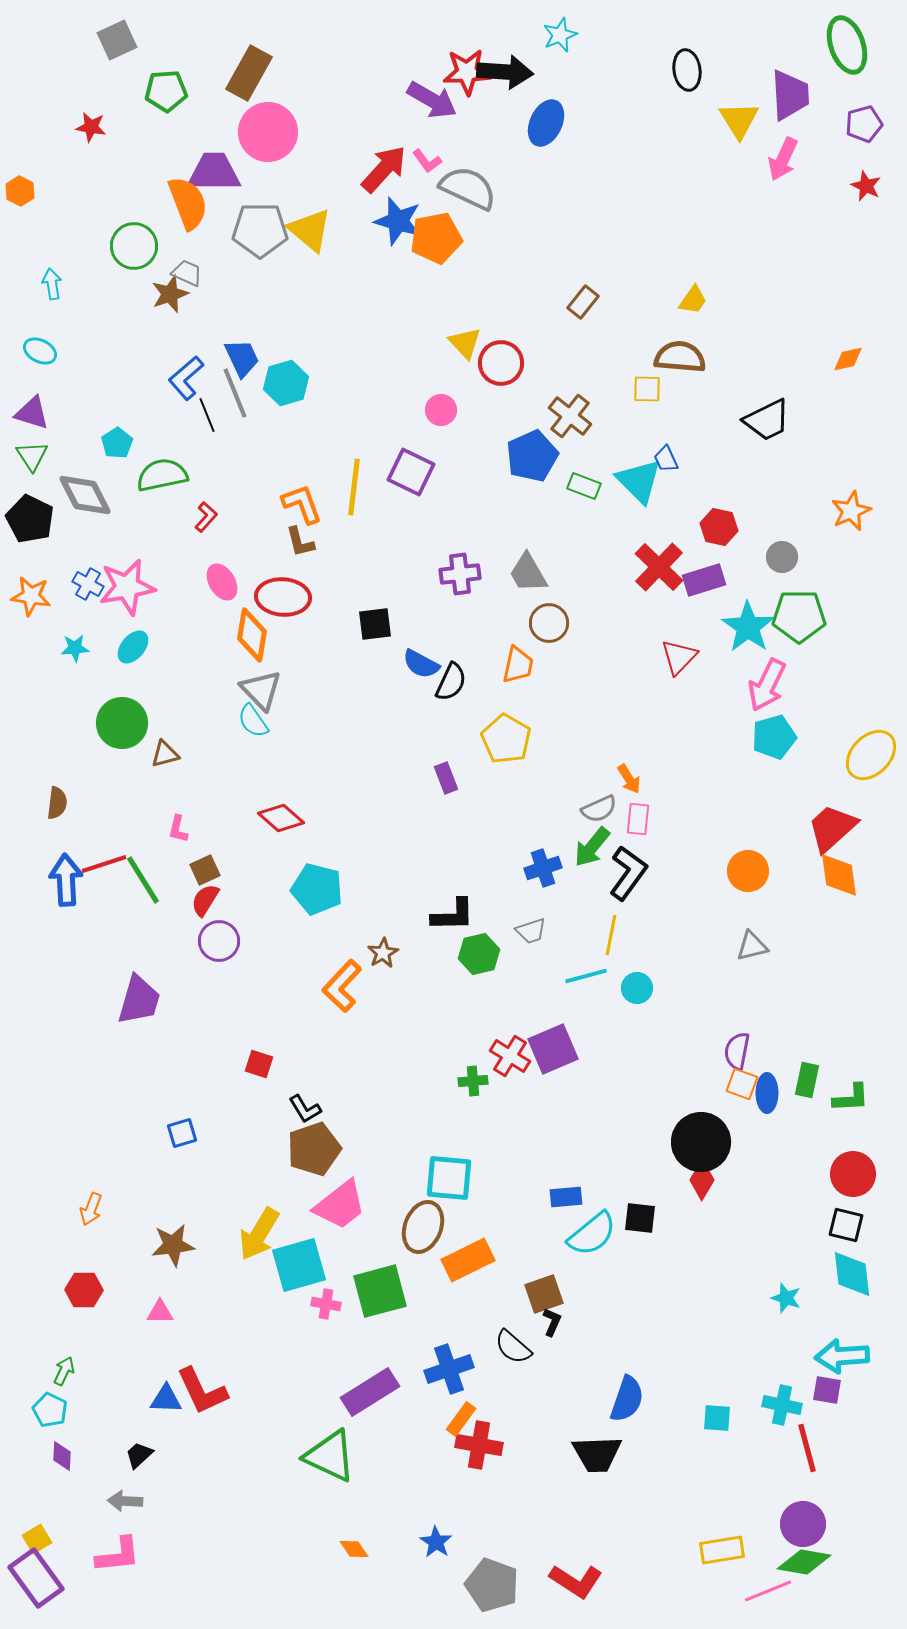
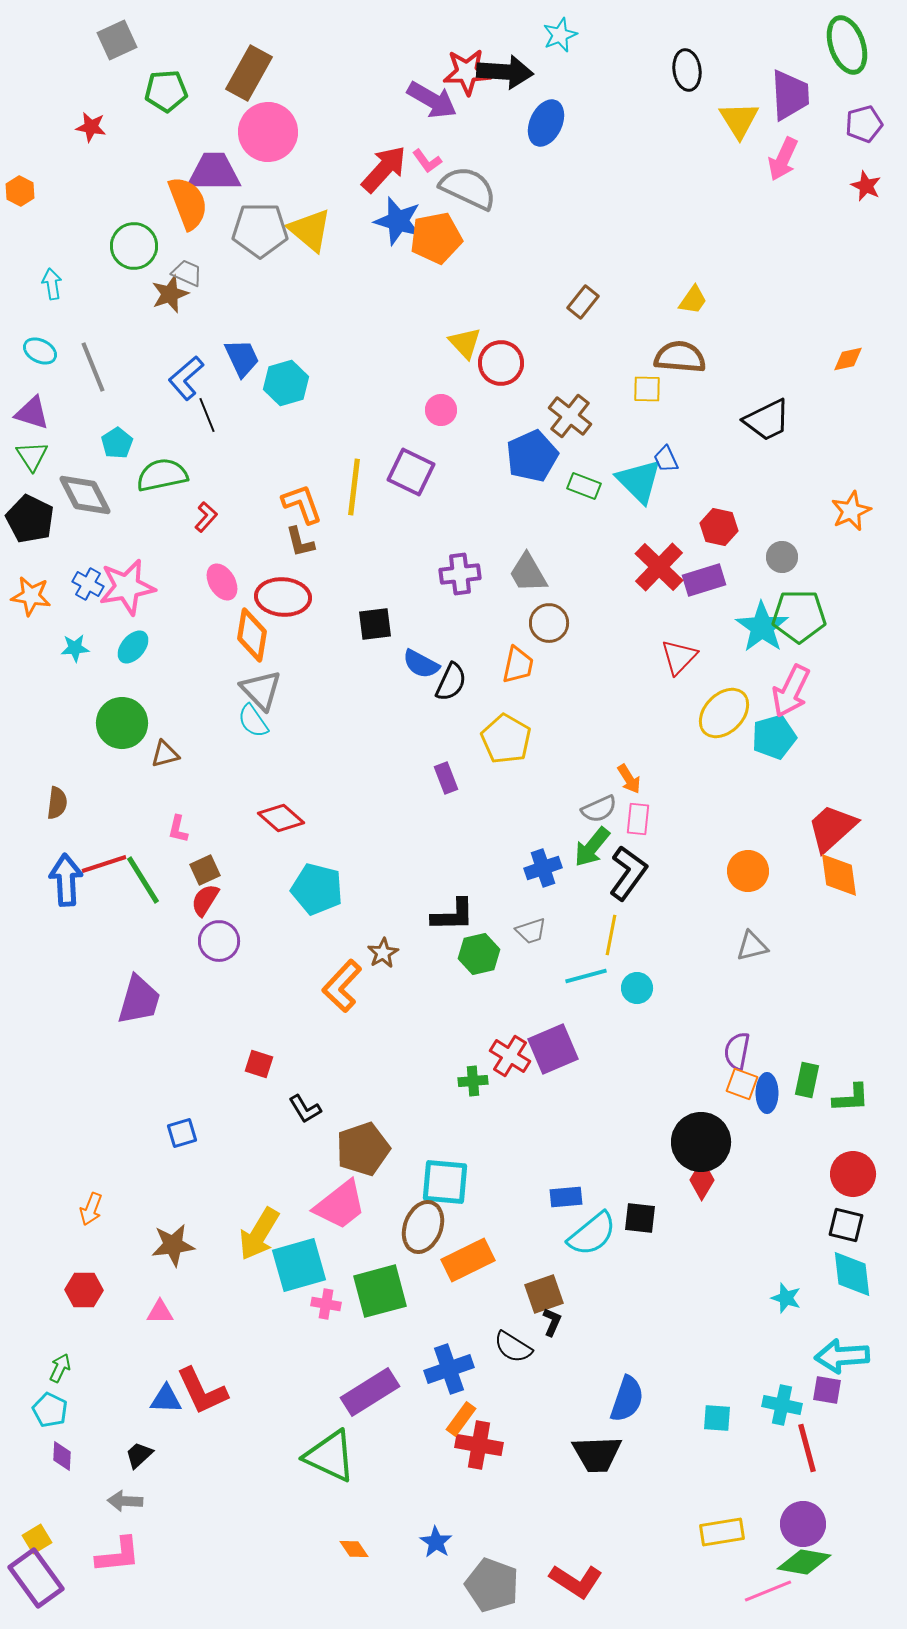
gray line at (235, 393): moved 142 px left, 26 px up
cyan star at (748, 627): moved 14 px right
pink arrow at (767, 685): moved 24 px right, 6 px down
yellow ellipse at (871, 755): moved 147 px left, 42 px up
brown pentagon at (314, 1149): moved 49 px right
cyan square at (449, 1178): moved 4 px left, 4 px down
black semicircle at (513, 1347): rotated 9 degrees counterclockwise
green arrow at (64, 1371): moved 4 px left, 3 px up
yellow rectangle at (722, 1550): moved 18 px up
